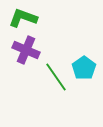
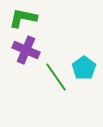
green L-shape: rotated 8 degrees counterclockwise
